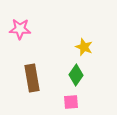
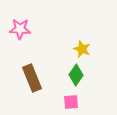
yellow star: moved 2 px left, 2 px down
brown rectangle: rotated 12 degrees counterclockwise
